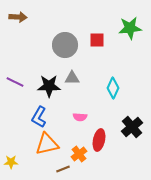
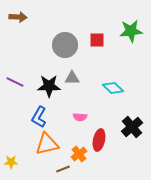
green star: moved 1 px right, 3 px down
cyan diamond: rotated 70 degrees counterclockwise
